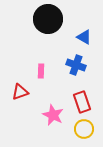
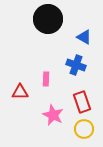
pink rectangle: moved 5 px right, 8 px down
red triangle: rotated 18 degrees clockwise
